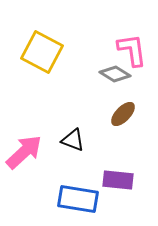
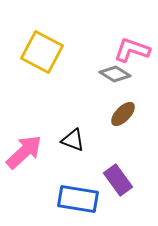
pink L-shape: rotated 63 degrees counterclockwise
purple rectangle: rotated 48 degrees clockwise
